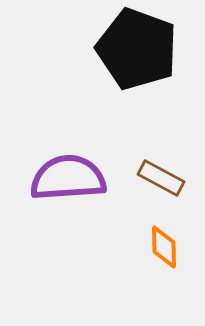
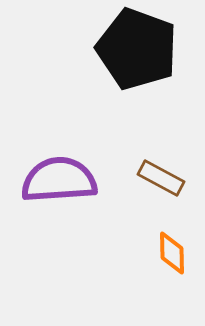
purple semicircle: moved 9 px left, 2 px down
orange diamond: moved 8 px right, 6 px down
